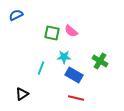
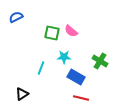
blue semicircle: moved 2 px down
blue rectangle: moved 2 px right, 2 px down
red line: moved 5 px right
